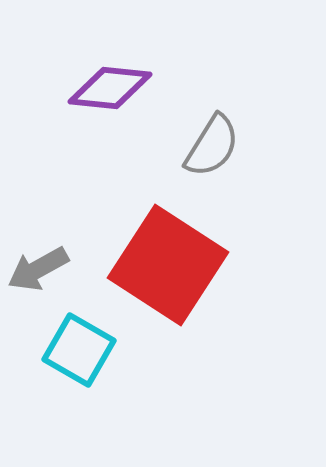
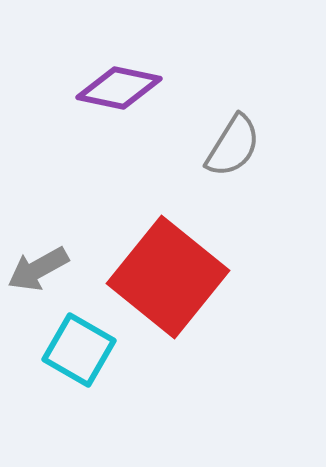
purple diamond: moved 9 px right; rotated 6 degrees clockwise
gray semicircle: moved 21 px right
red square: moved 12 px down; rotated 6 degrees clockwise
